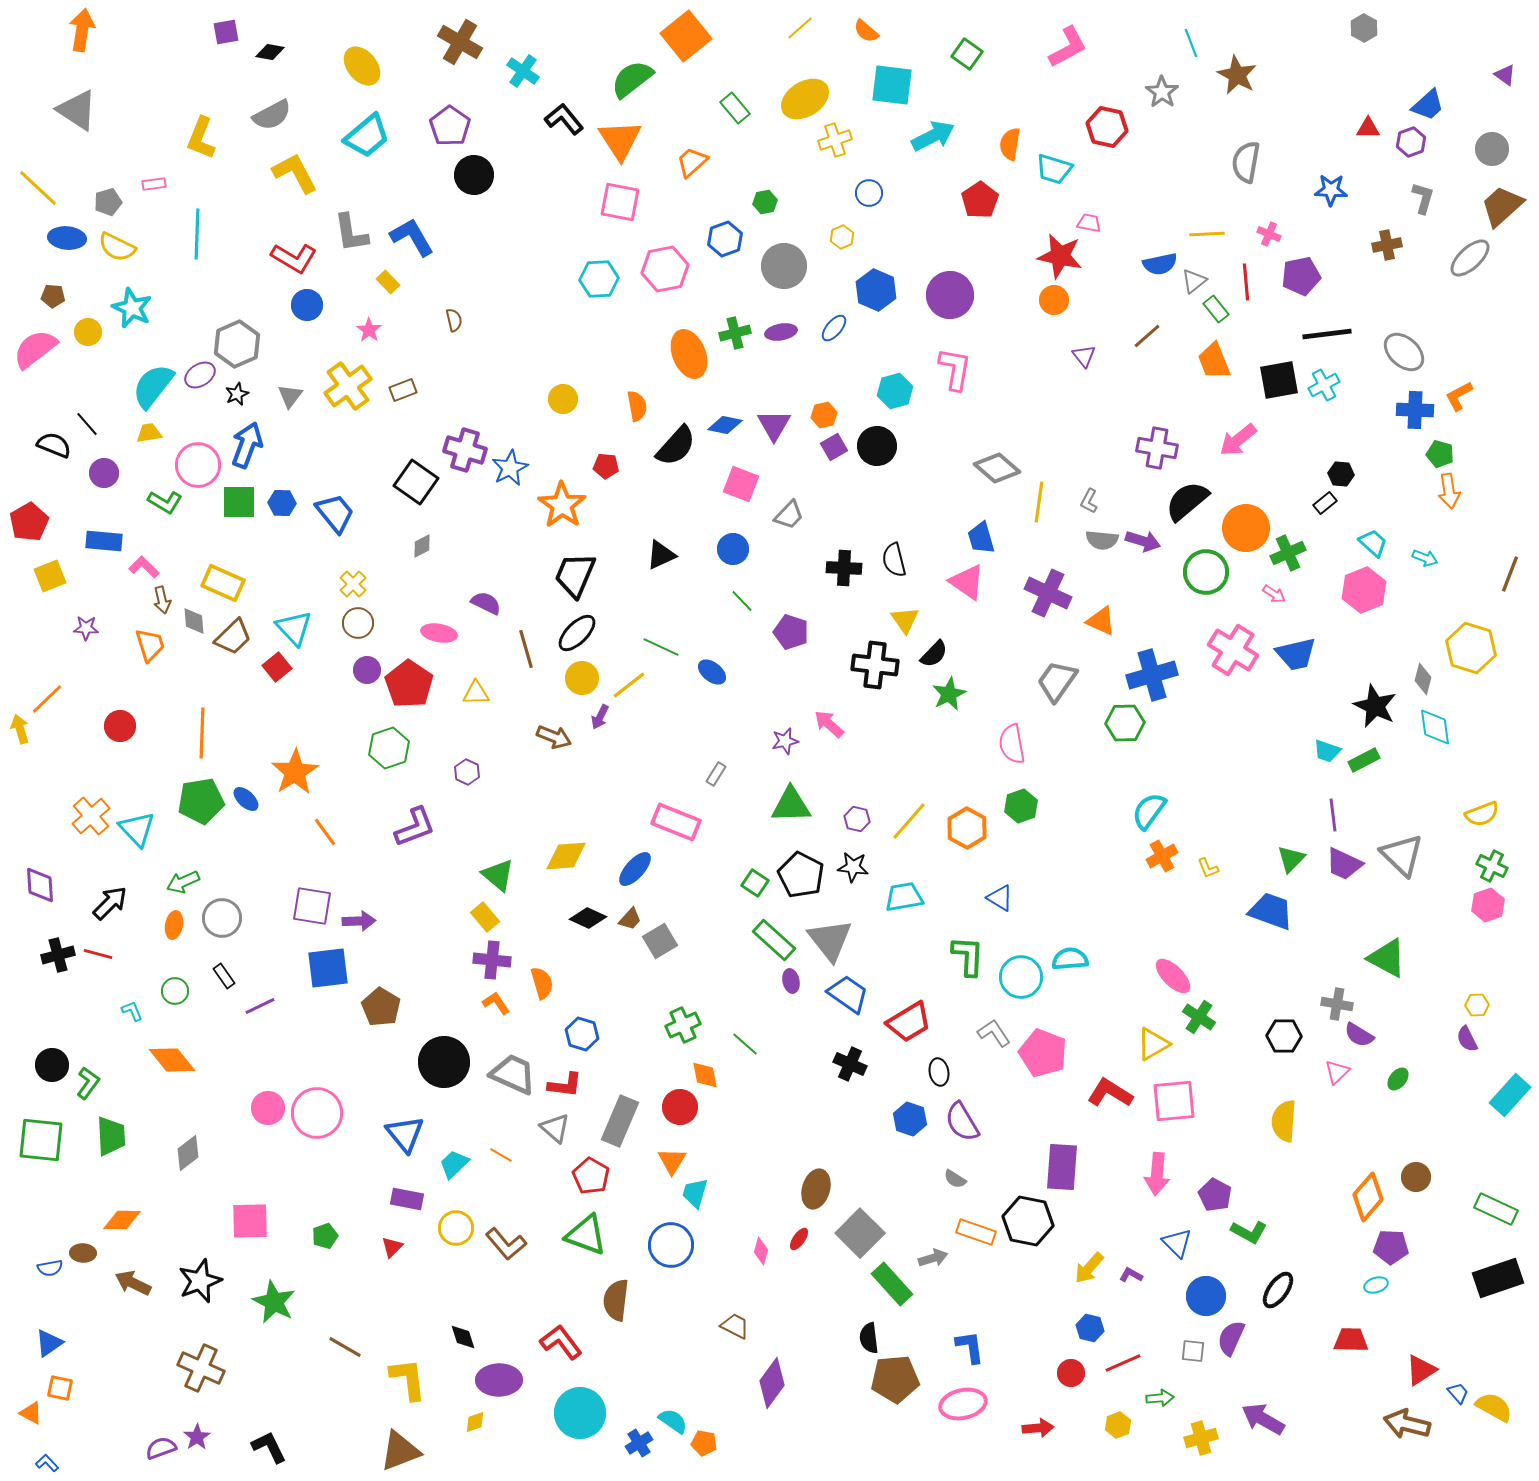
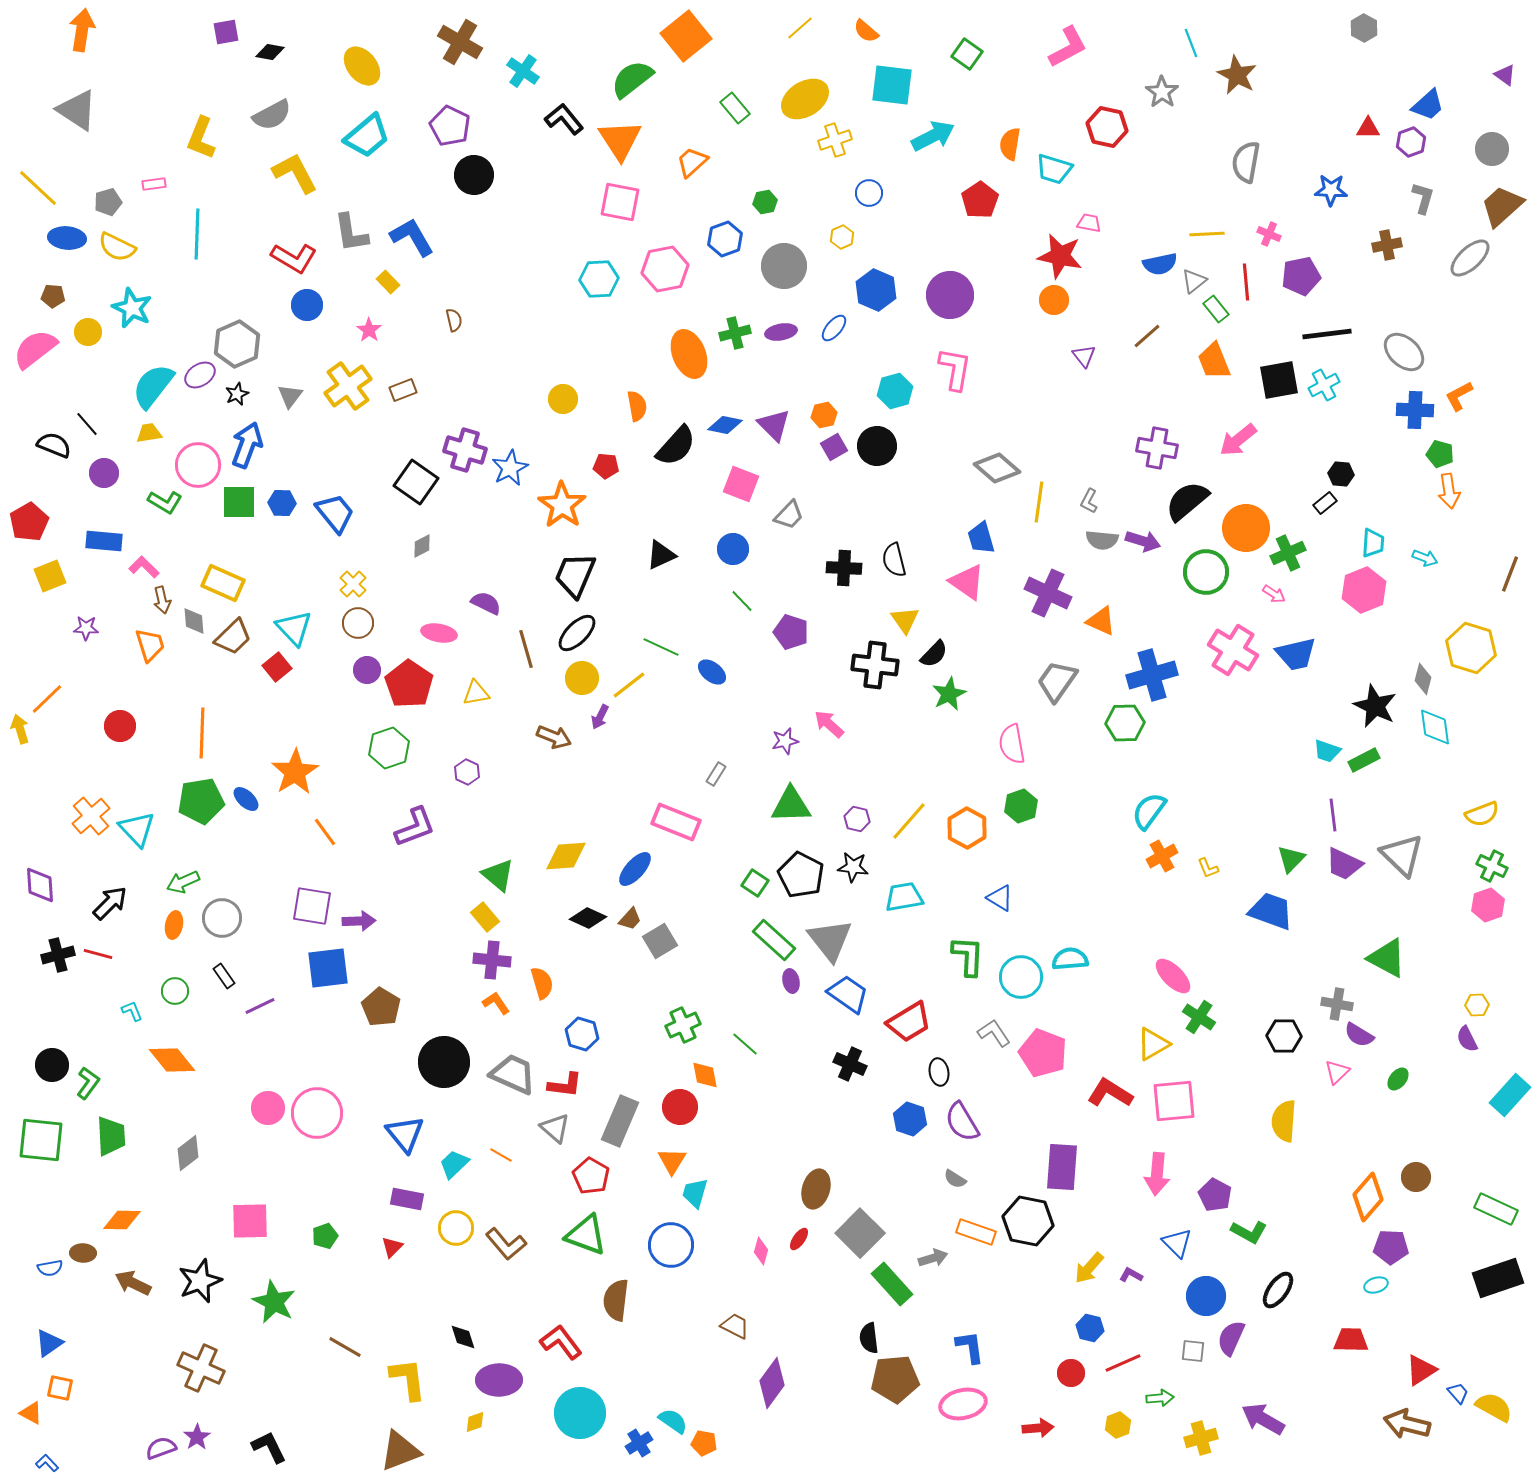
purple pentagon at (450, 126): rotated 9 degrees counterclockwise
purple triangle at (774, 425): rotated 15 degrees counterclockwise
cyan trapezoid at (1373, 543): rotated 52 degrees clockwise
yellow triangle at (476, 693): rotated 8 degrees counterclockwise
